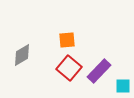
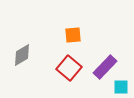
orange square: moved 6 px right, 5 px up
purple rectangle: moved 6 px right, 4 px up
cyan square: moved 2 px left, 1 px down
